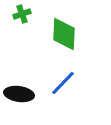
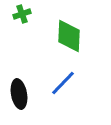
green diamond: moved 5 px right, 2 px down
black ellipse: rotated 72 degrees clockwise
